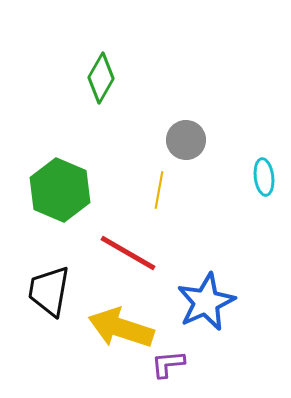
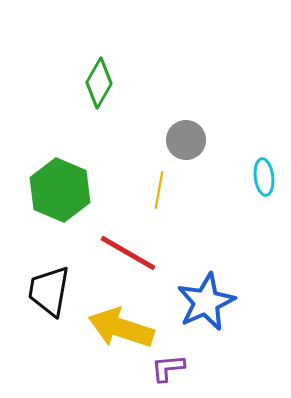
green diamond: moved 2 px left, 5 px down
purple L-shape: moved 4 px down
